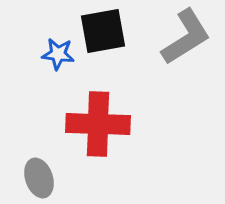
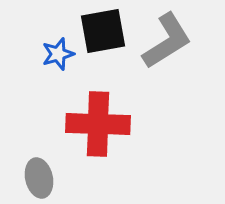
gray L-shape: moved 19 px left, 4 px down
blue star: rotated 24 degrees counterclockwise
gray ellipse: rotated 6 degrees clockwise
